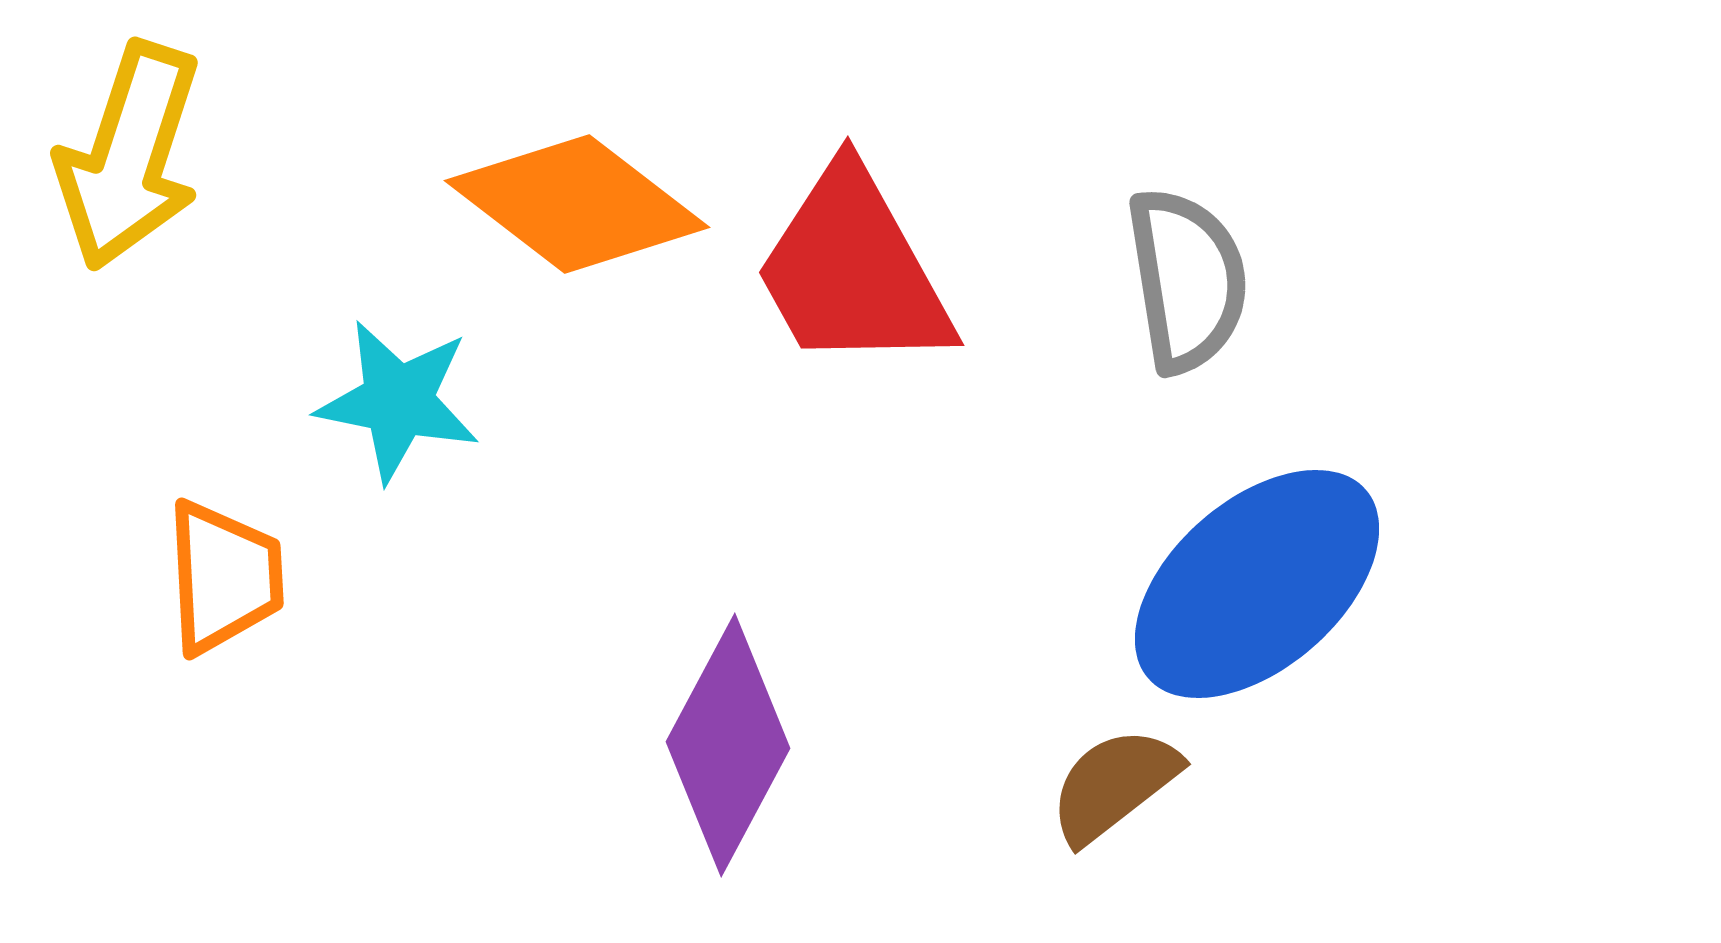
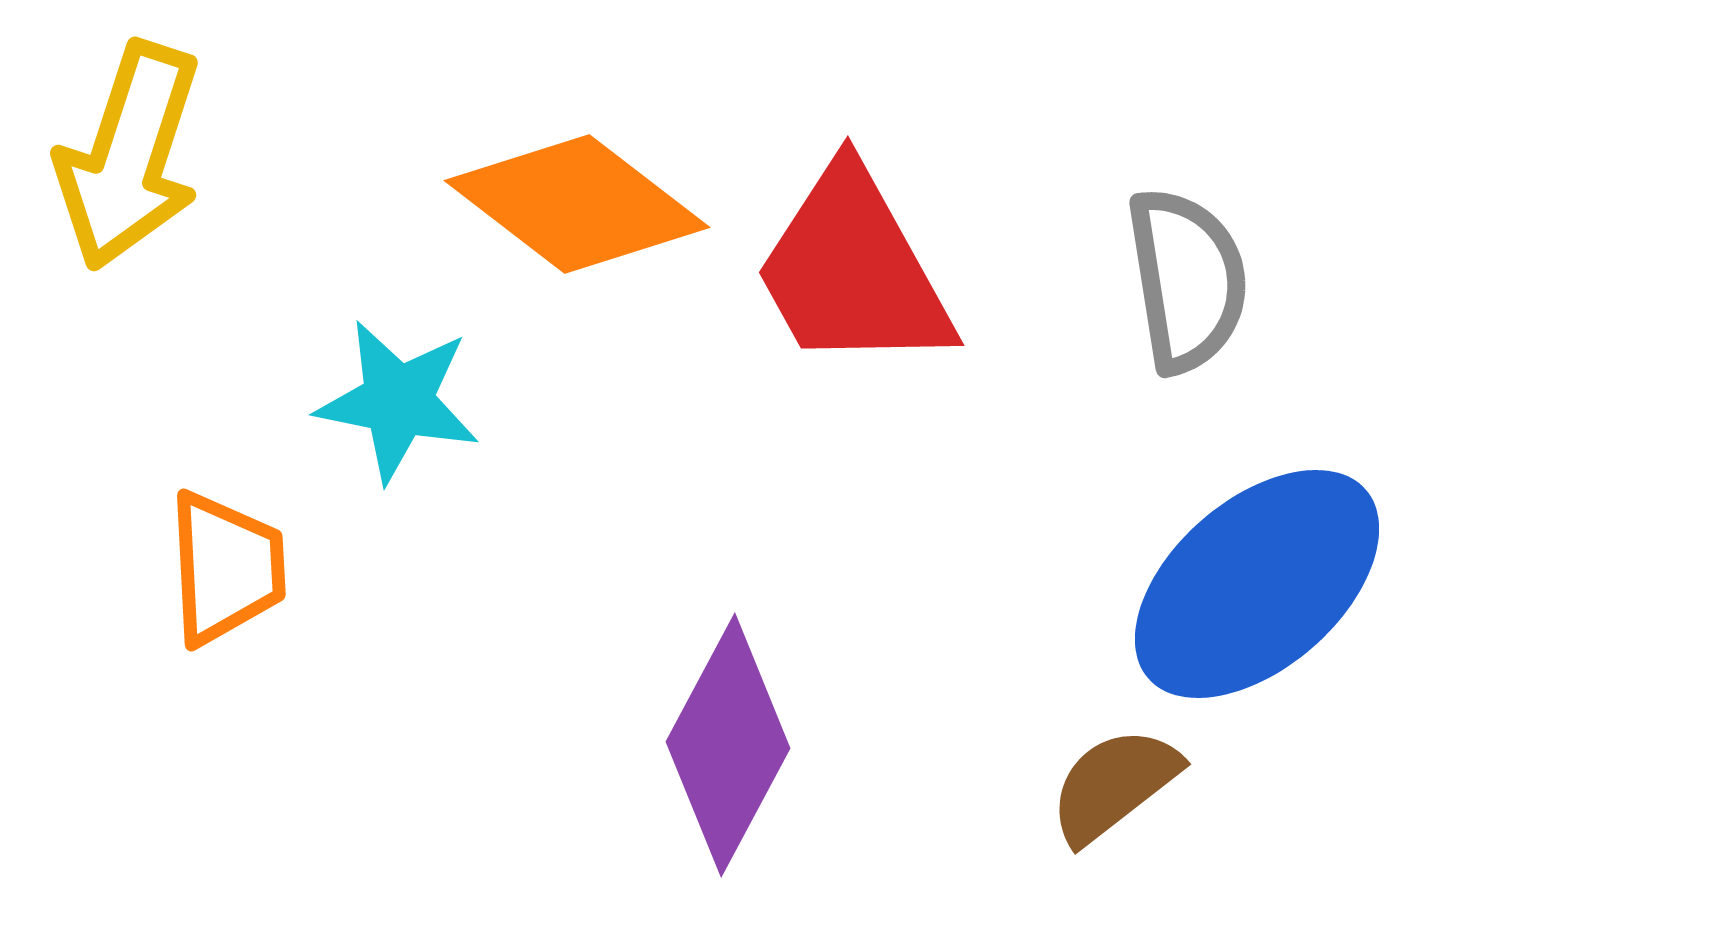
orange trapezoid: moved 2 px right, 9 px up
